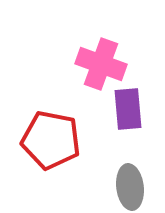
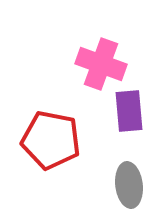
purple rectangle: moved 1 px right, 2 px down
gray ellipse: moved 1 px left, 2 px up
